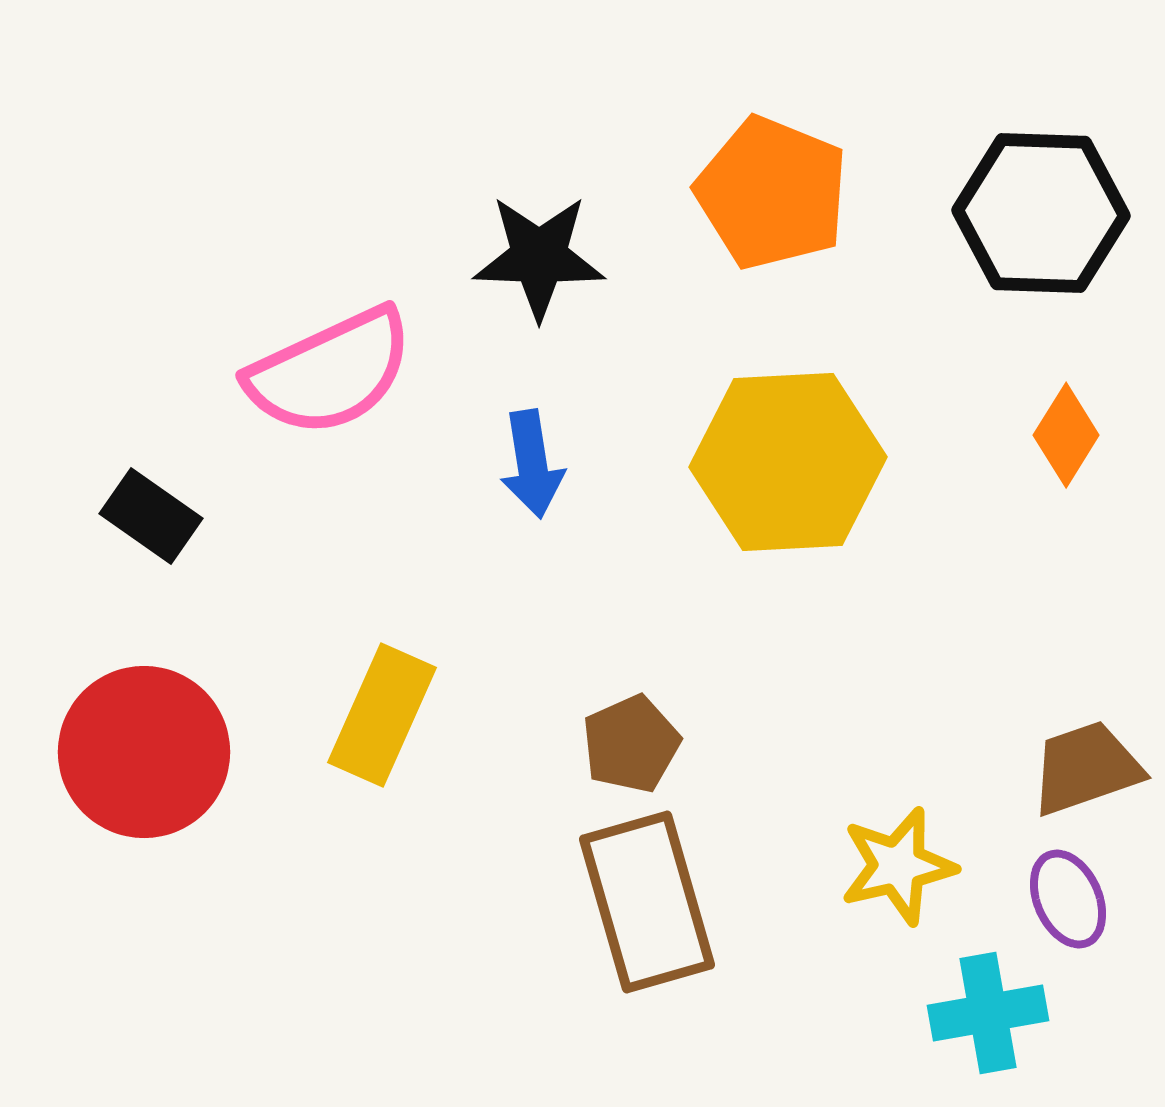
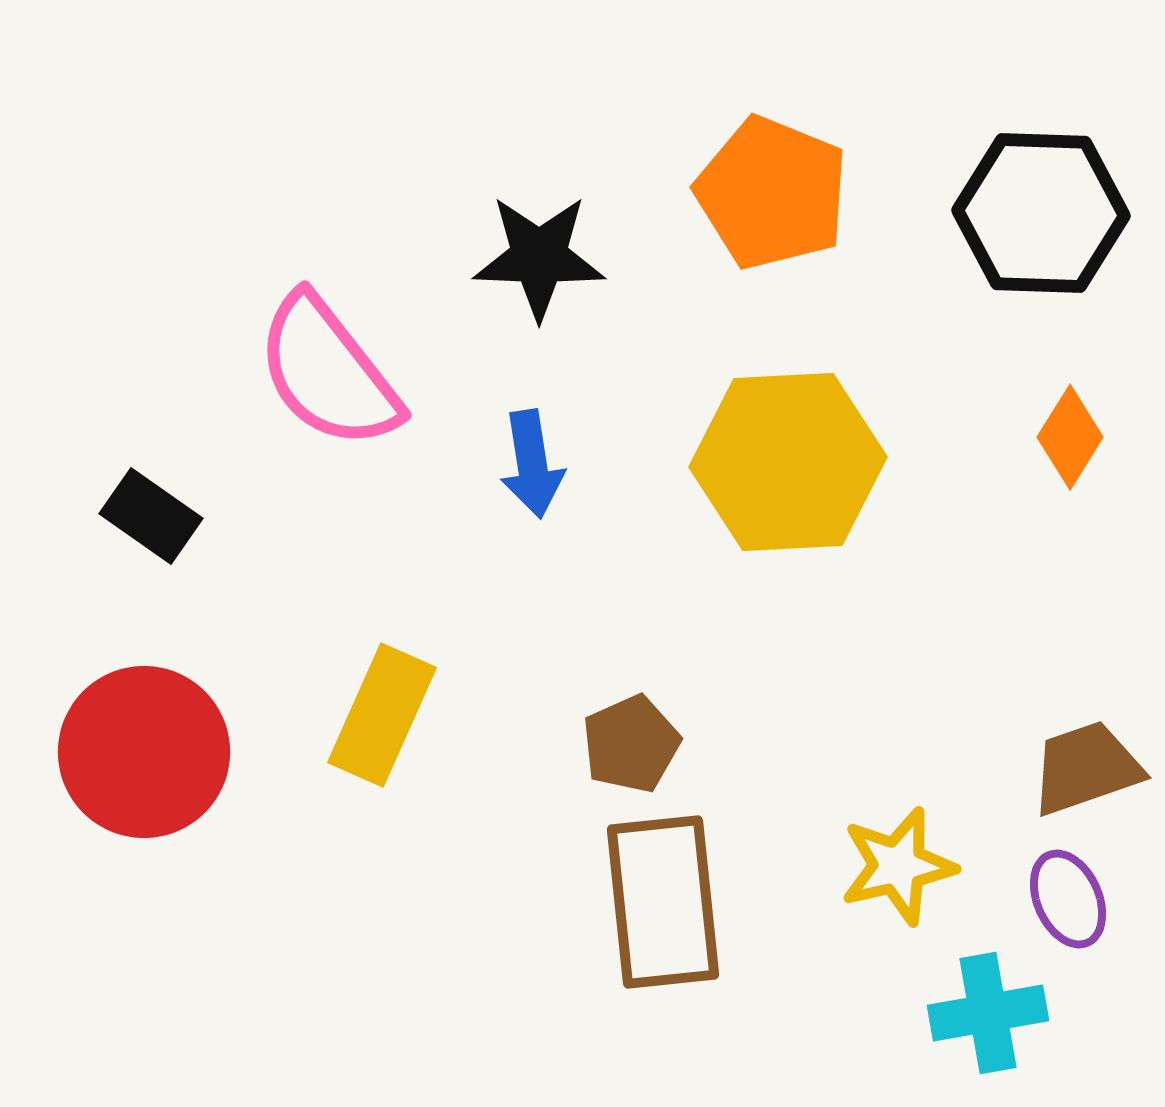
pink semicircle: moved 2 px left; rotated 77 degrees clockwise
orange diamond: moved 4 px right, 2 px down
brown rectangle: moved 16 px right; rotated 10 degrees clockwise
